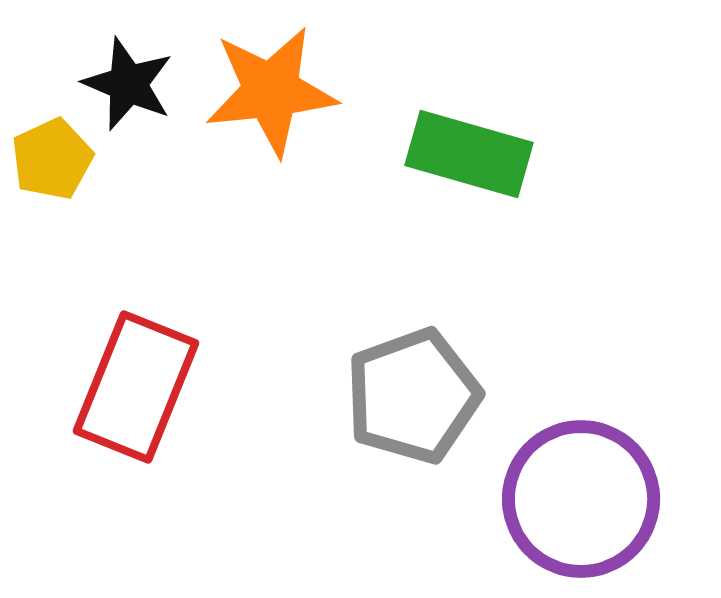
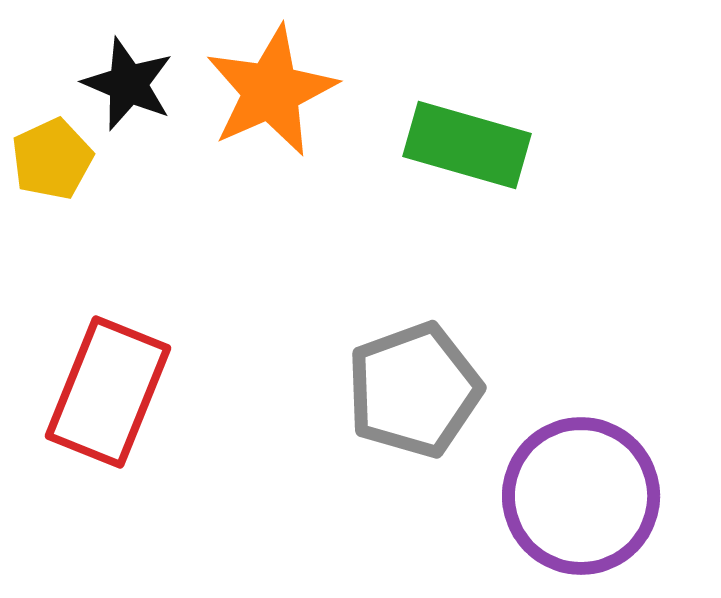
orange star: rotated 18 degrees counterclockwise
green rectangle: moved 2 px left, 9 px up
red rectangle: moved 28 px left, 5 px down
gray pentagon: moved 1 px right, 6 px up
purple circle: moved 3 px up
